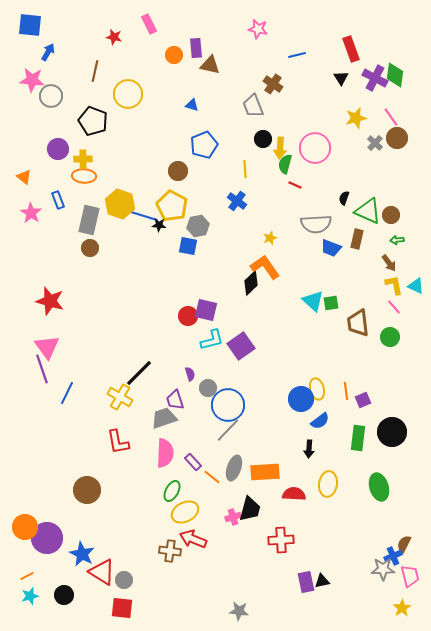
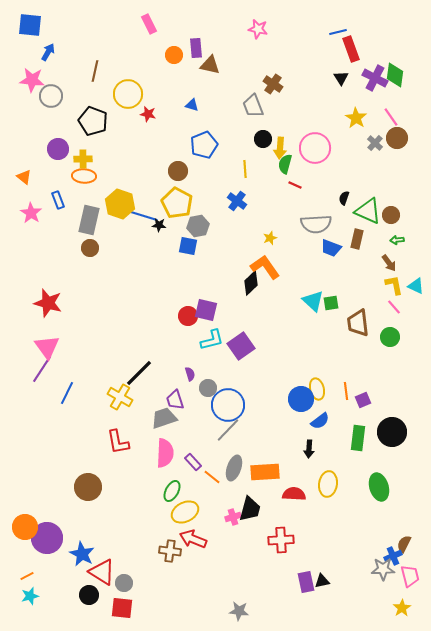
red star at (114, 37): moved 34 px right, 77 px down
blue line at (297, 55): moved 41 px right, 23 px up
yellow star at (356, 118): rotated 25 degrees counterclockwise
yellow pentagon at (172, 206): moved 5 px right, 3 px up
red star at (50, 301): moved 2 px left, 2 px down
purple line at (42, 369): rotated 52 degrees clockwise
brown circle at (87, 490): moved 1 px right, 3 px up
gray circle at (124, 580): moved 3 px down
black circle at (64, 595): moved 25 px right
